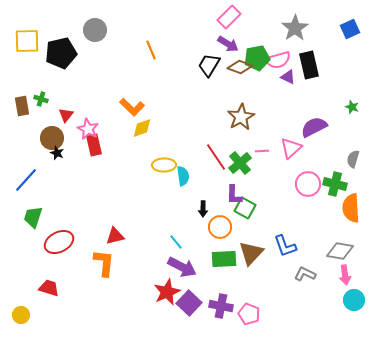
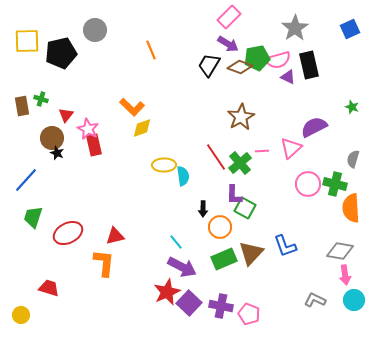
red ellipse at (59, 242): moved 9 px right, 9 px up
green rectangle at (224, 259): rotated 20 degrees counterclockwise
gray L-shape at (305, 274): moved 10 px right, 26 px down
